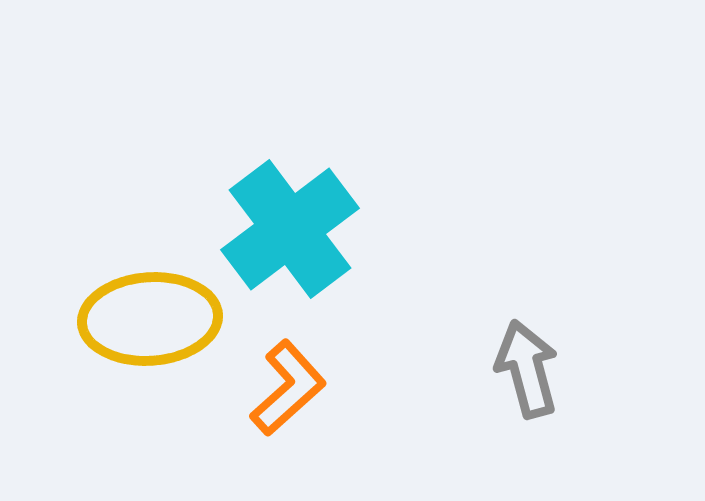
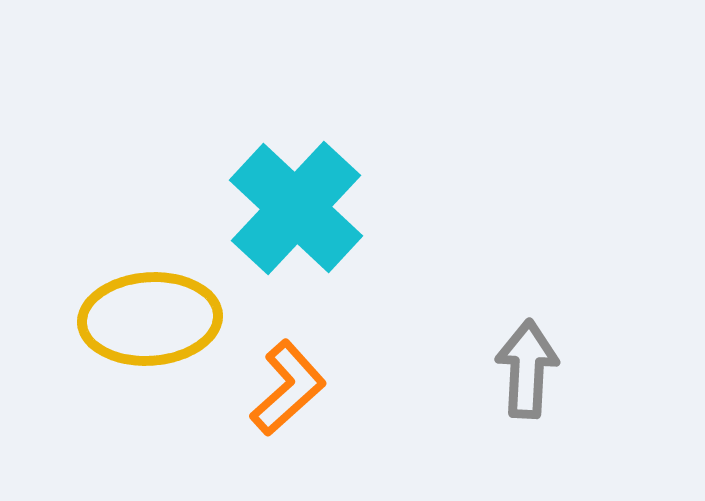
cyan cross: moved 6 px right, 21 px up; rotated 10 degrees counterclockwise
gray arrow: rotated 18 degrees clockwise
